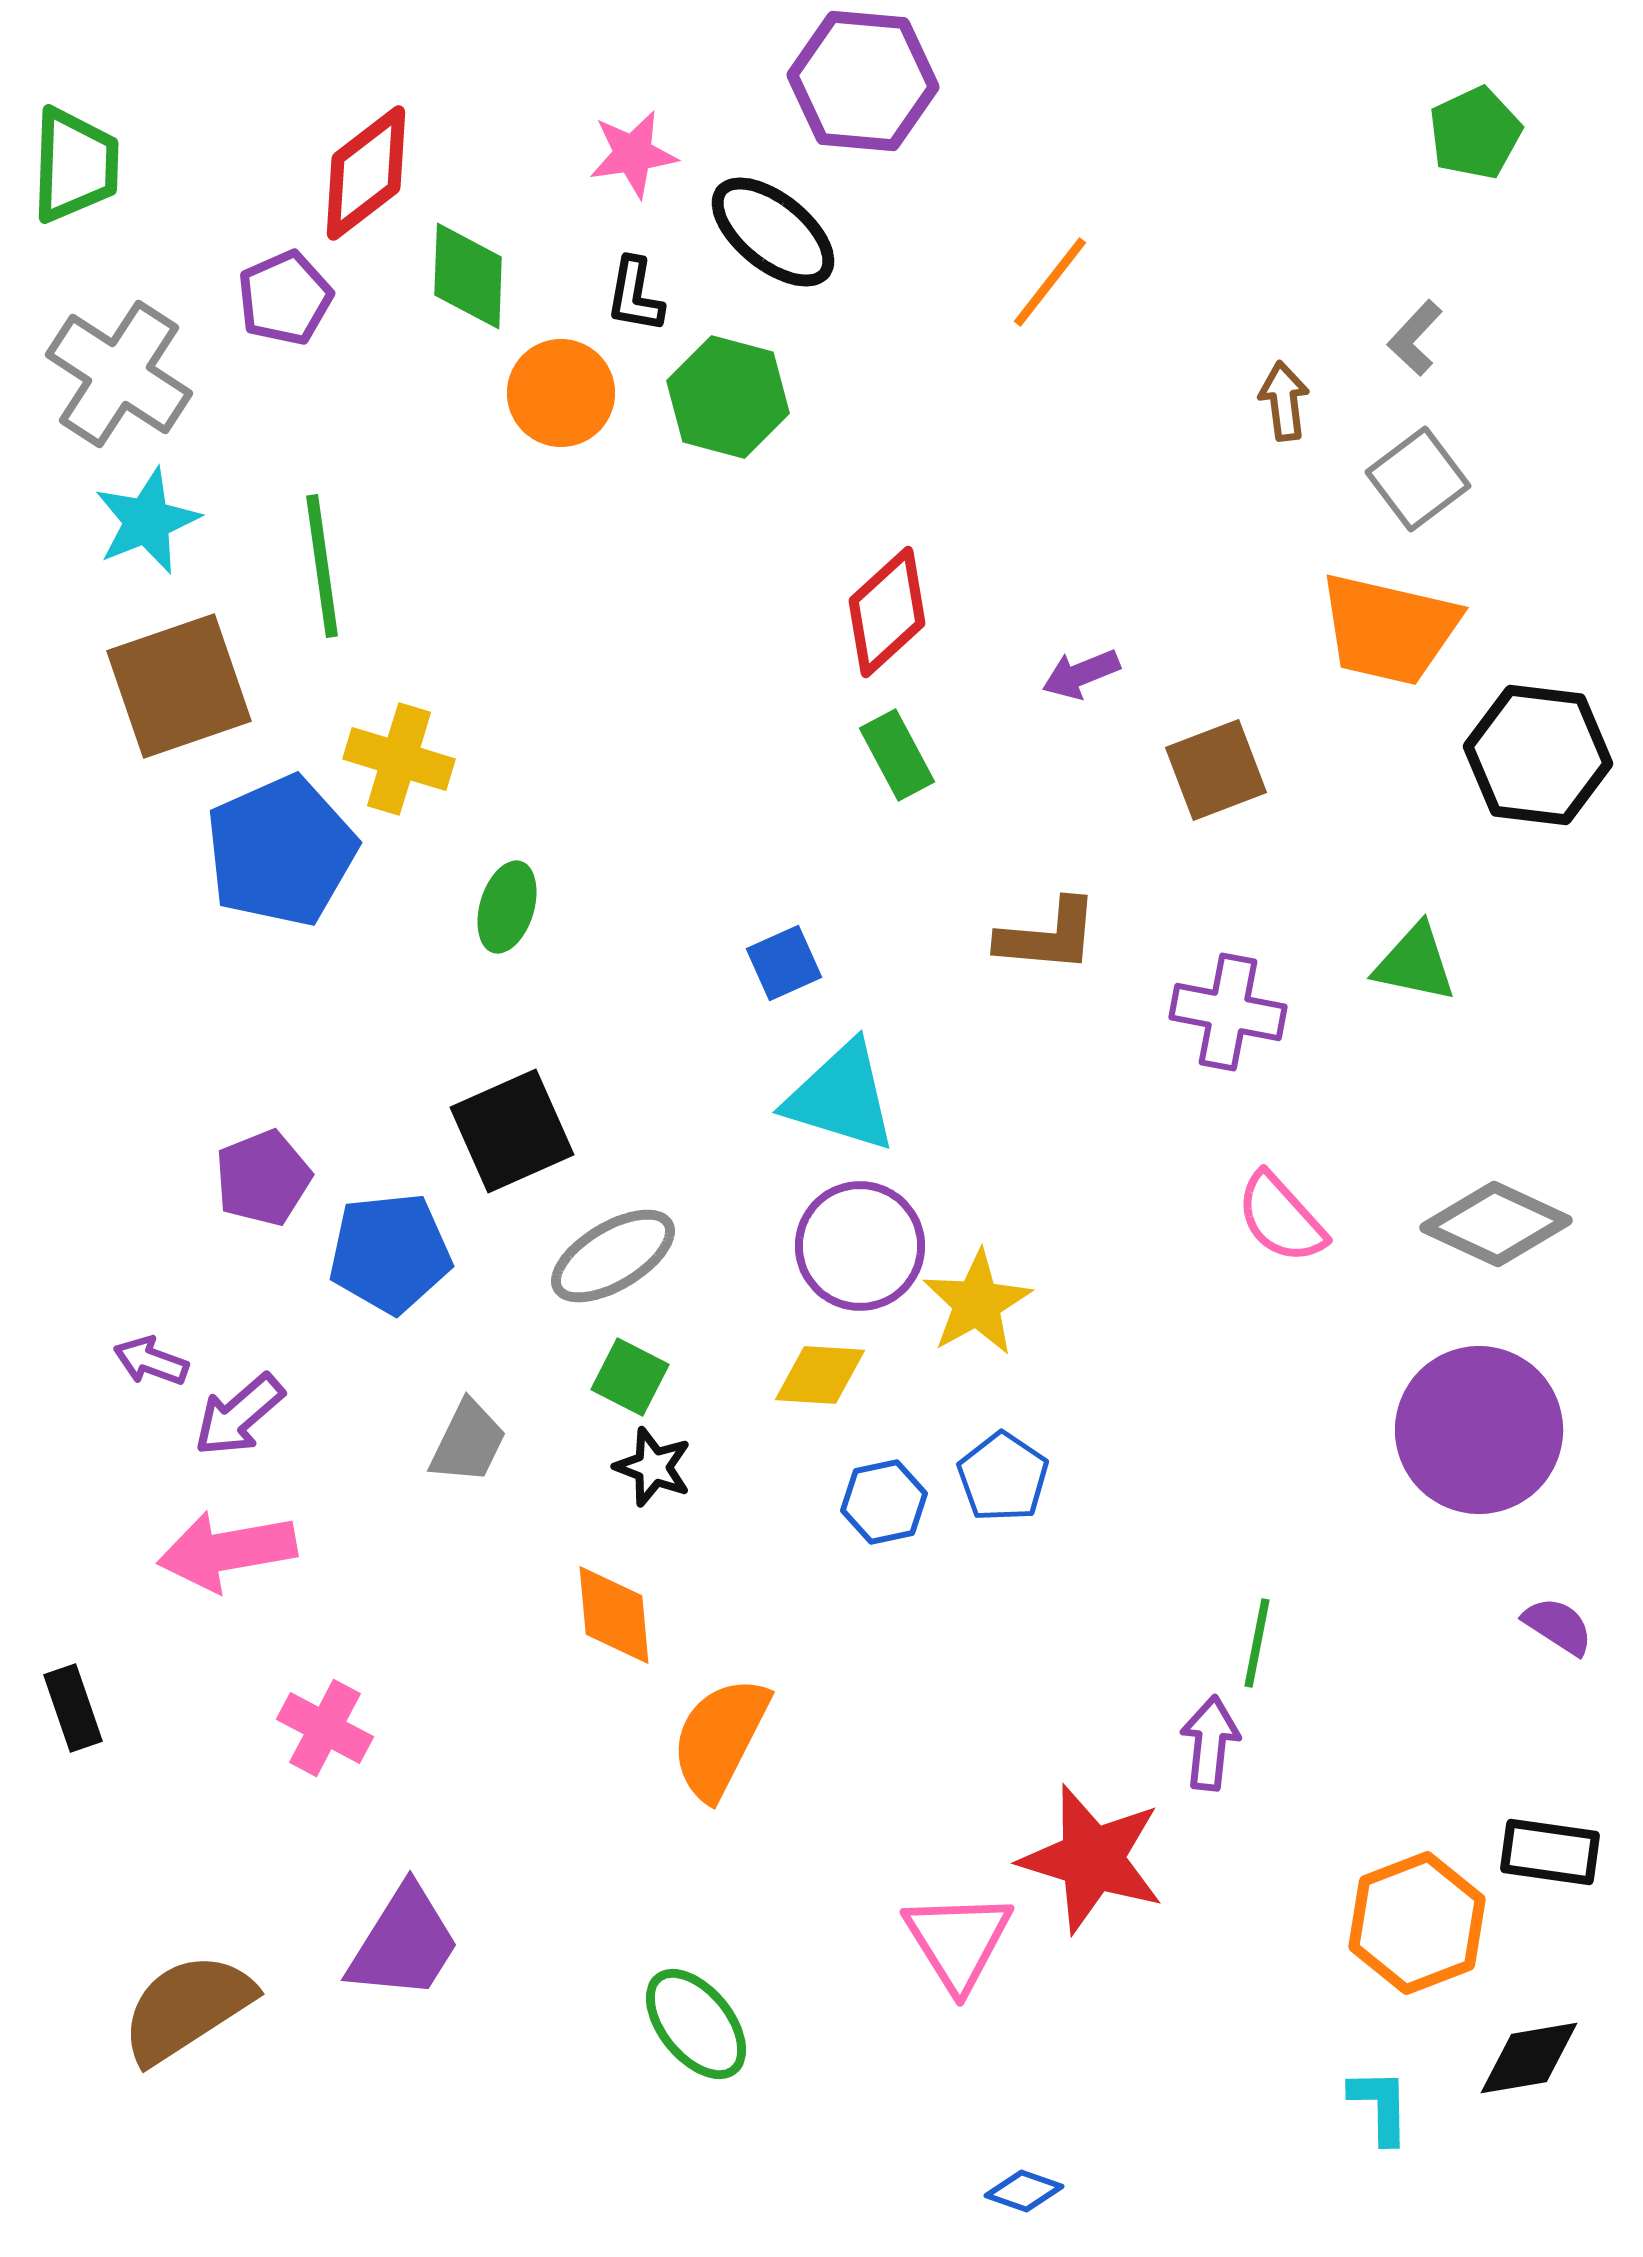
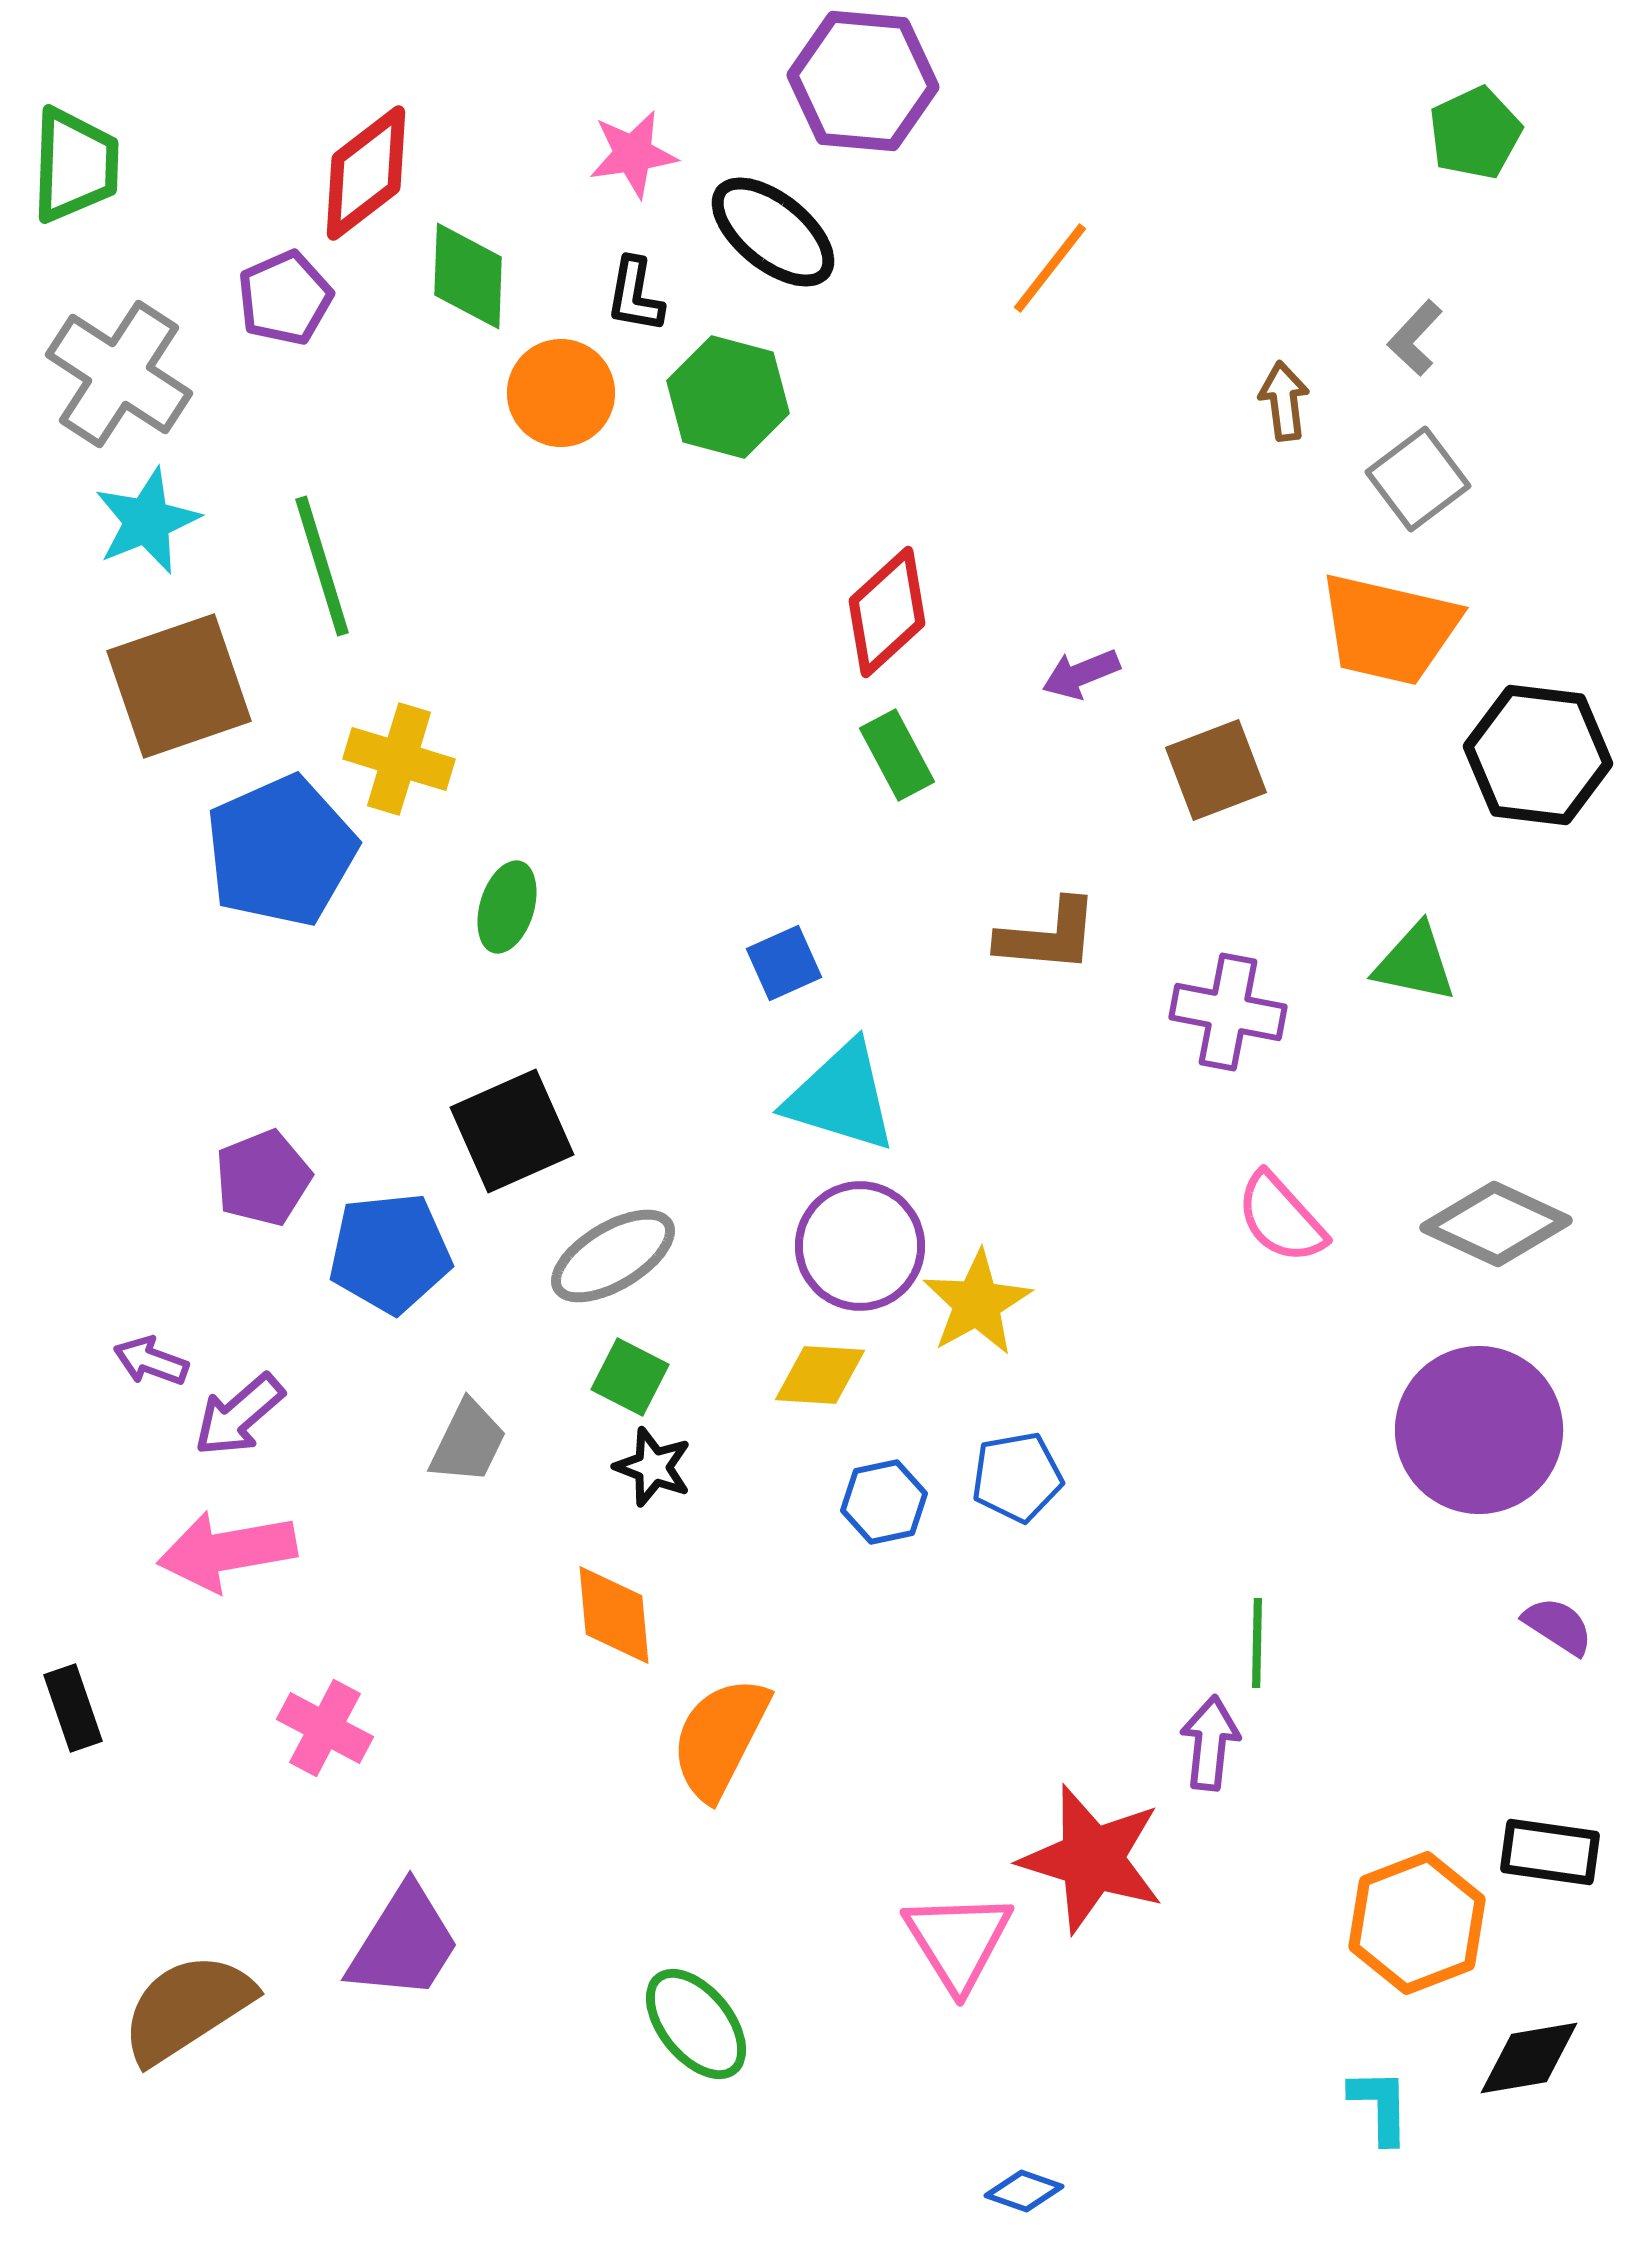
orange line at (1050, 282): moved 14 px up
green line at (322, 566): rotated 9 degrees counterclockwise
blue pentagon at (1003, 1477): moved 14 px right; rotated 28 degrees clockwise
green line at (1257, 1643): rotated 10 degrees counterclockwise
